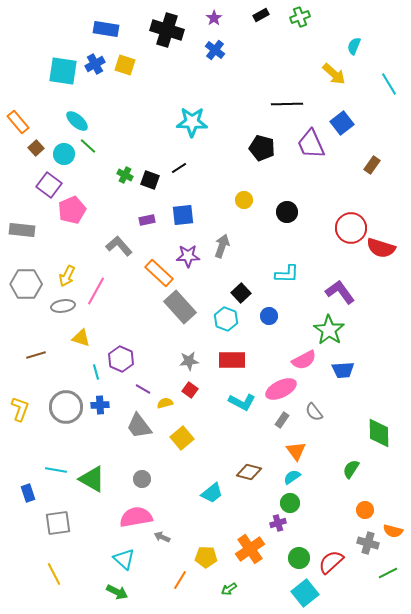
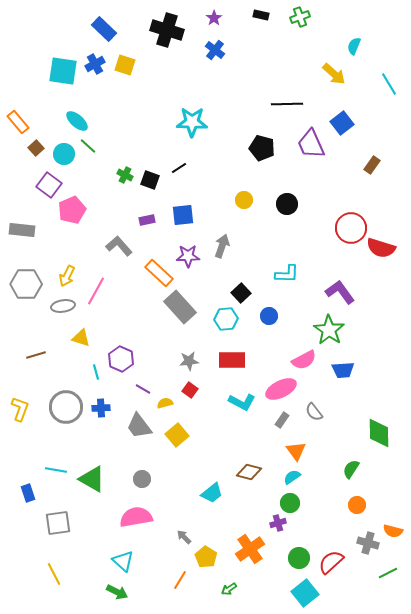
black rectangle at (261, 15): rotated 42 degrees clockwise
blue rectangle at (106, 29): moved 2 px left; rotated 35 degrees clockwise
black circle at (287, 212): moved 8 px up
cyan hexagon at (226, 319): rotated 25 degrees counterclockwise
blue cross at (100, 405): moved 1 px right, 3 px down
yellow square at (182, 438): moved 5 px left, 3 px up
orange circle at (365, 510): moved 8 px left, 5 px up
gray arrow at (162, 537): moved 22 px right; rotated 21 degrees clockwise
yellow pentagon at (206, 557): rotated 30 degrees clockwise
cyan triangle at (124, 559): moved 1 px left, 2 px down
